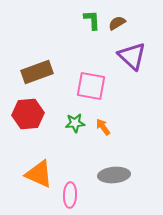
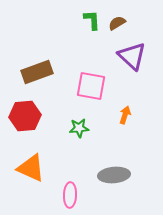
red hexagon: moved 3 px left, 2 px down
green star: moved 4 px right, 5 px down
orange arrow: moved 22 px right, 12 px up; rotated 54 degrees clockwise
orange triangle: moved 8 px left, 6 px up
